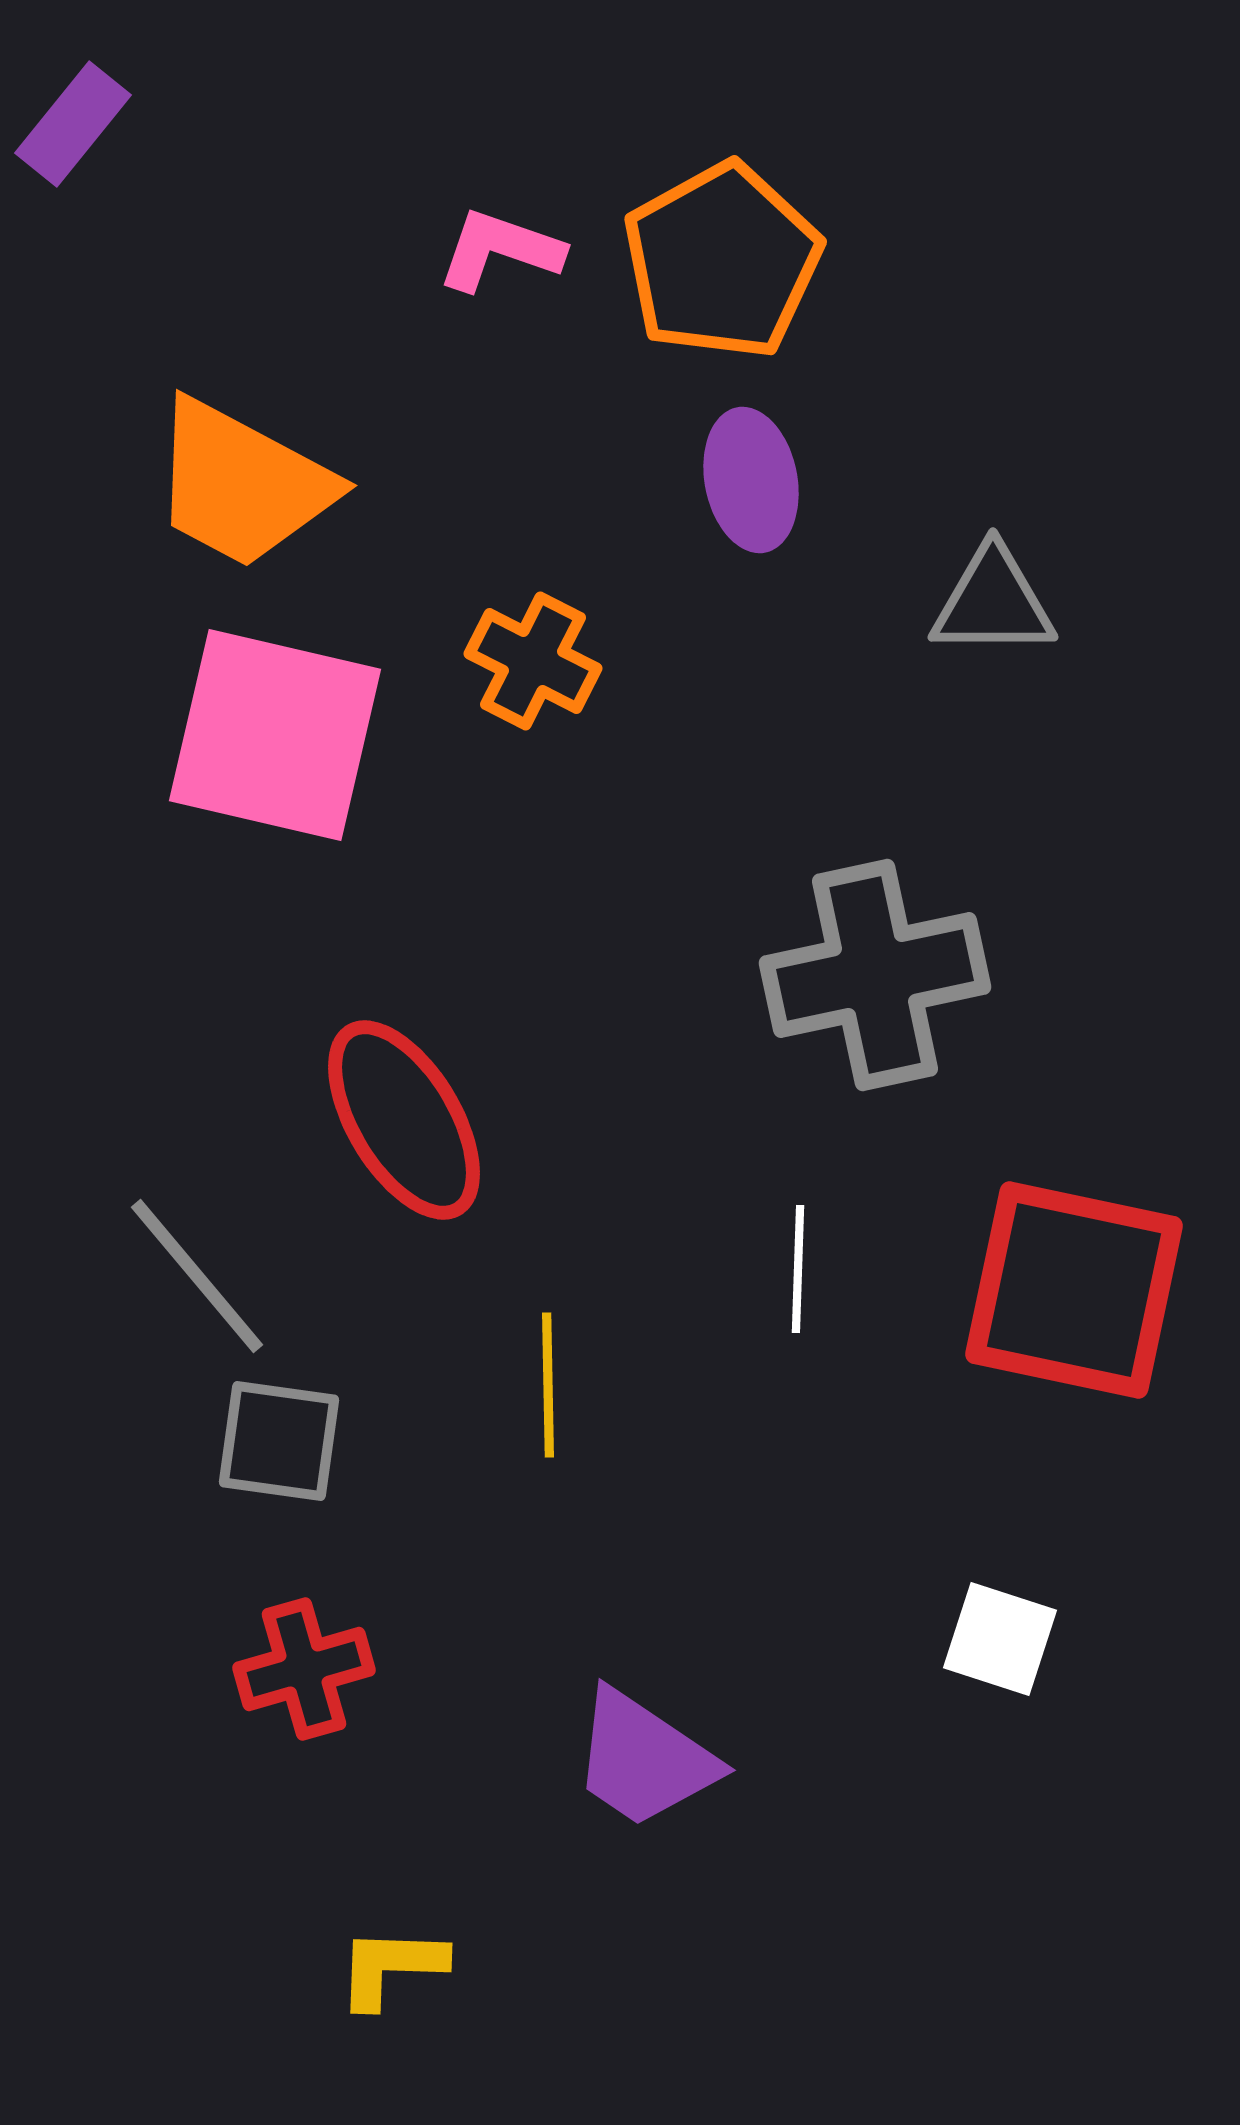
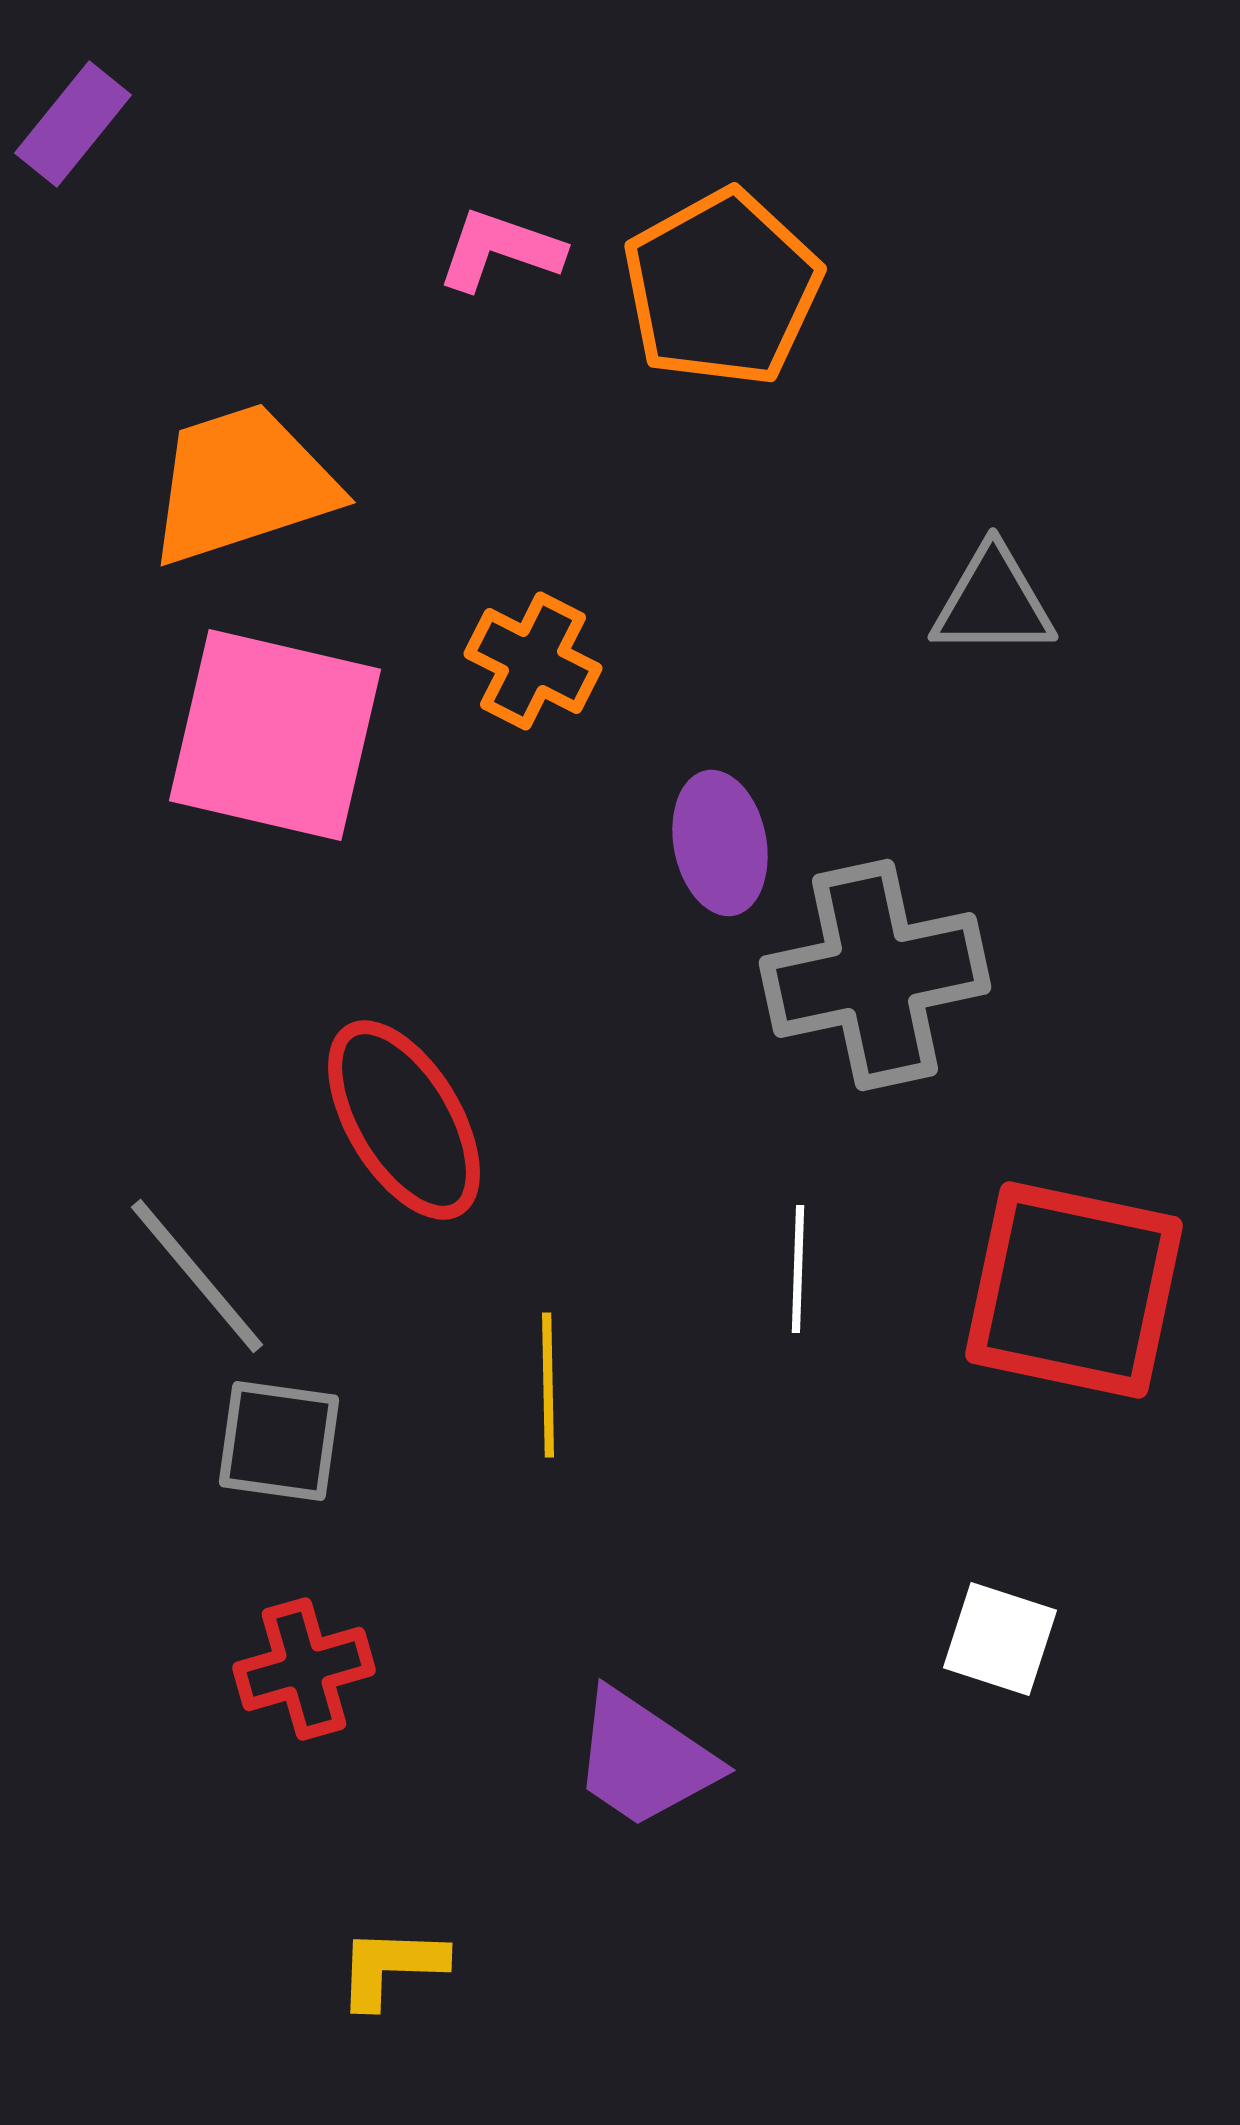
orange pentagon: moved 27 px down
purple ellipse: moved 31 px left, 363 px down
orange trapezoid: rotated 134 degrees clockwise
